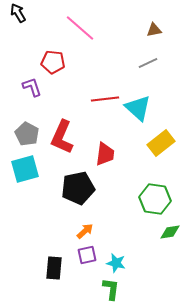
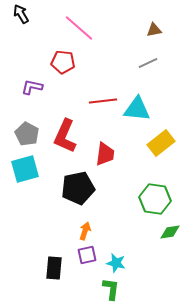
black arrow: moved 3 px right, 1 px down
pink line: moved 1 px left
red pentagon: moved 10 px right
purple L-shape: rotated 60 degrees counterclockwise
red line: moved 2 px left, 2 px down
cyan triangle: moved 1 px left, 1 px down; rotated 36 degrees counterclockwise
red L-shape: moved 3 px right, 1 px up
orange arrow: rotated 30 degrees counterclockwise
